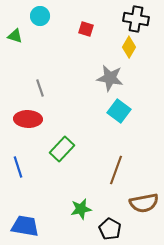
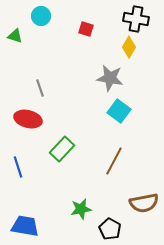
cyan circle: moved 1 px right
red ellipse: rotated 12 degrees clockwise
brown line: moved 2 px left, 9 px up; rotated 8 degrees clockwise
